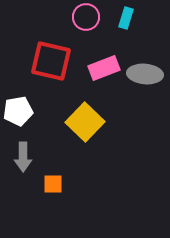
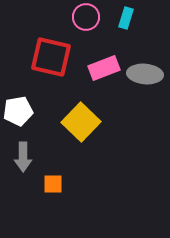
red square: moved 4 px up
yellow square: moved 4 px left
